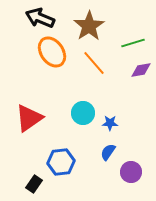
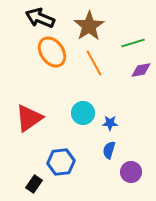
orange line: rotated 12 degrees clockwise
blue semicircle: moved 1 px right, 2 px up; rotated 18 degrees counterclockwise
